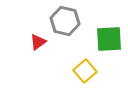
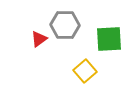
gray hexagon: moved 4 px down; rotated 12 degrees counterclockwise
red triangle: moved 1 px right, 3 px up
